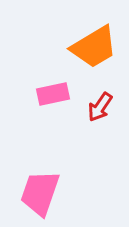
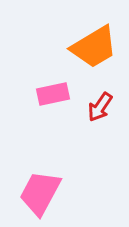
pink trapezoid: rotated 9 degrees clockwise
